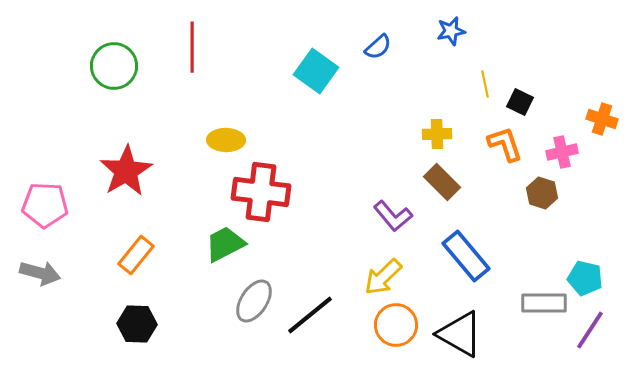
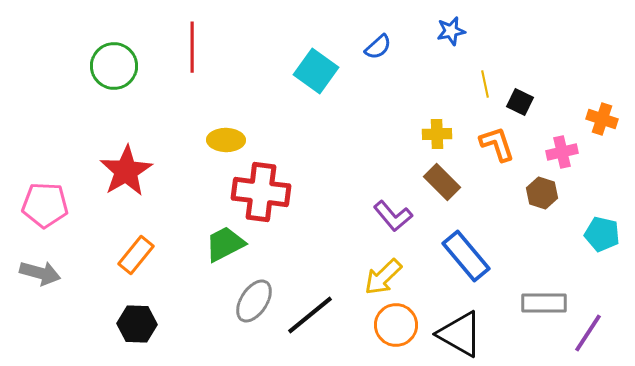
orange L-shape: moved 8 px left
cyan pentagon: moved 17 px right, 44 px up
purple line: moved 2 px left, 3 px down
